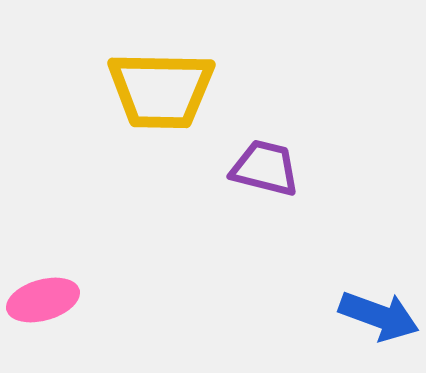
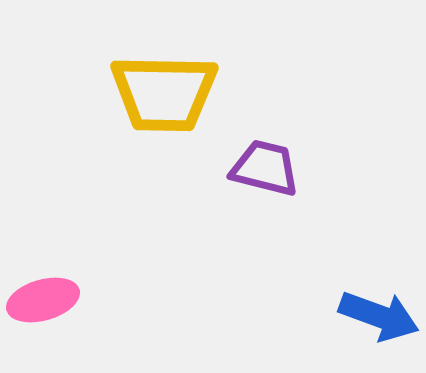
yellow trapezoid: moved 3 px right, 3 px down
